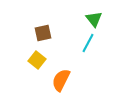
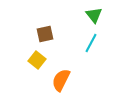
green triangle: moved 4 px up
brown square: moved 2 px right, 1 px down
cyan line: moved 3 px right
